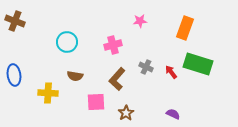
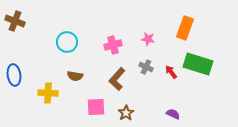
pink star: moved 8 px right, 18 px down; rotated 16 degrees clockwise
pink square: moved 5 px down
